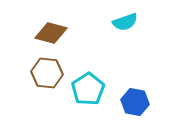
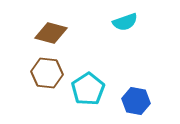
blue hexagon: moved 1 px right, 1 px up
